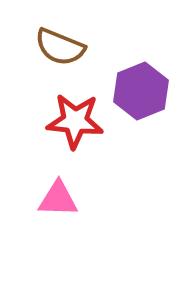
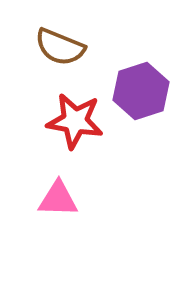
purple hexagon: rotated 4 degrees clockwise
red star: rotated 4 degrees clockwise
